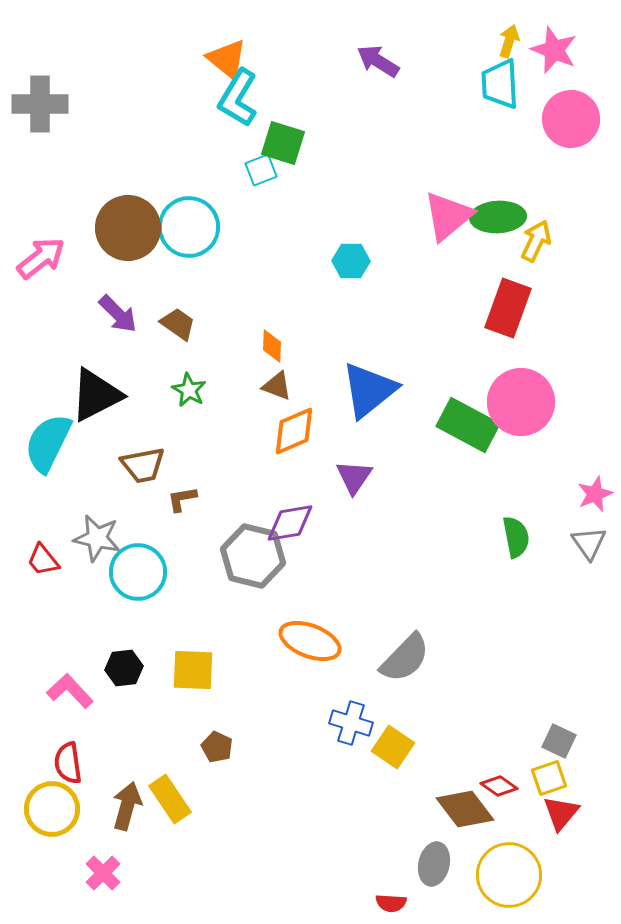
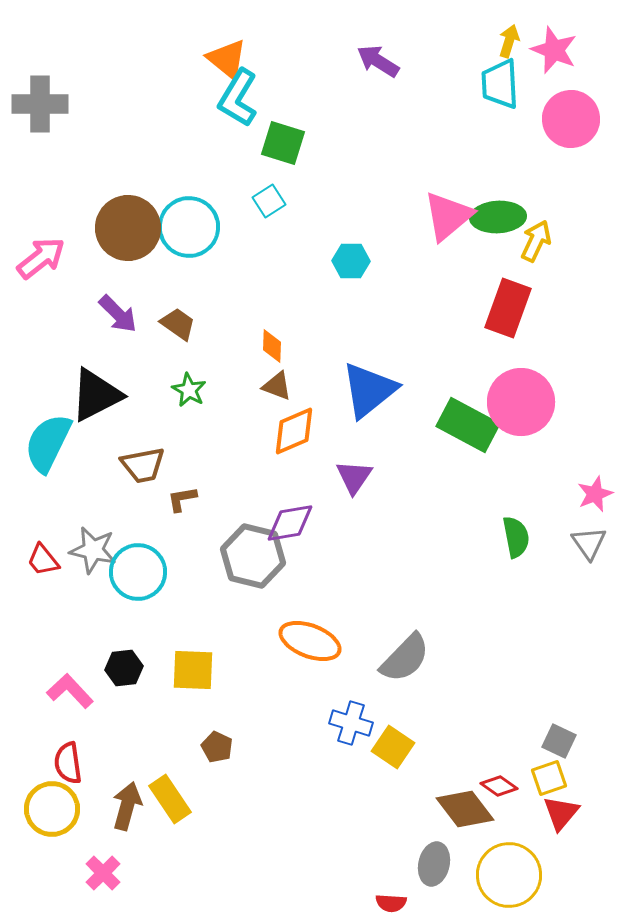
cyan square at (261, 170): moved 8 px right, 31 px down; rotated 12 degrees counterclockwise
gray star at (97, 538): moved 4 px left, 12 px down
